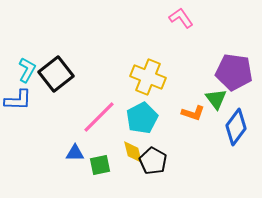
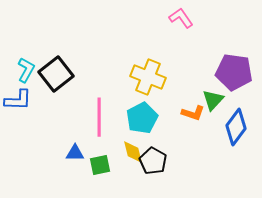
cyan L-shape: moved 1 px left
green triangle: moved 3 px left, 1 px down; rotated 20 degrees clockwise
pink line: rotated 45 degrees counterclockwise
